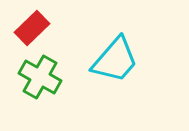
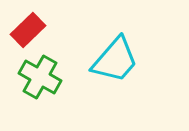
red rectangle: moved 4 px left, 2 px down
